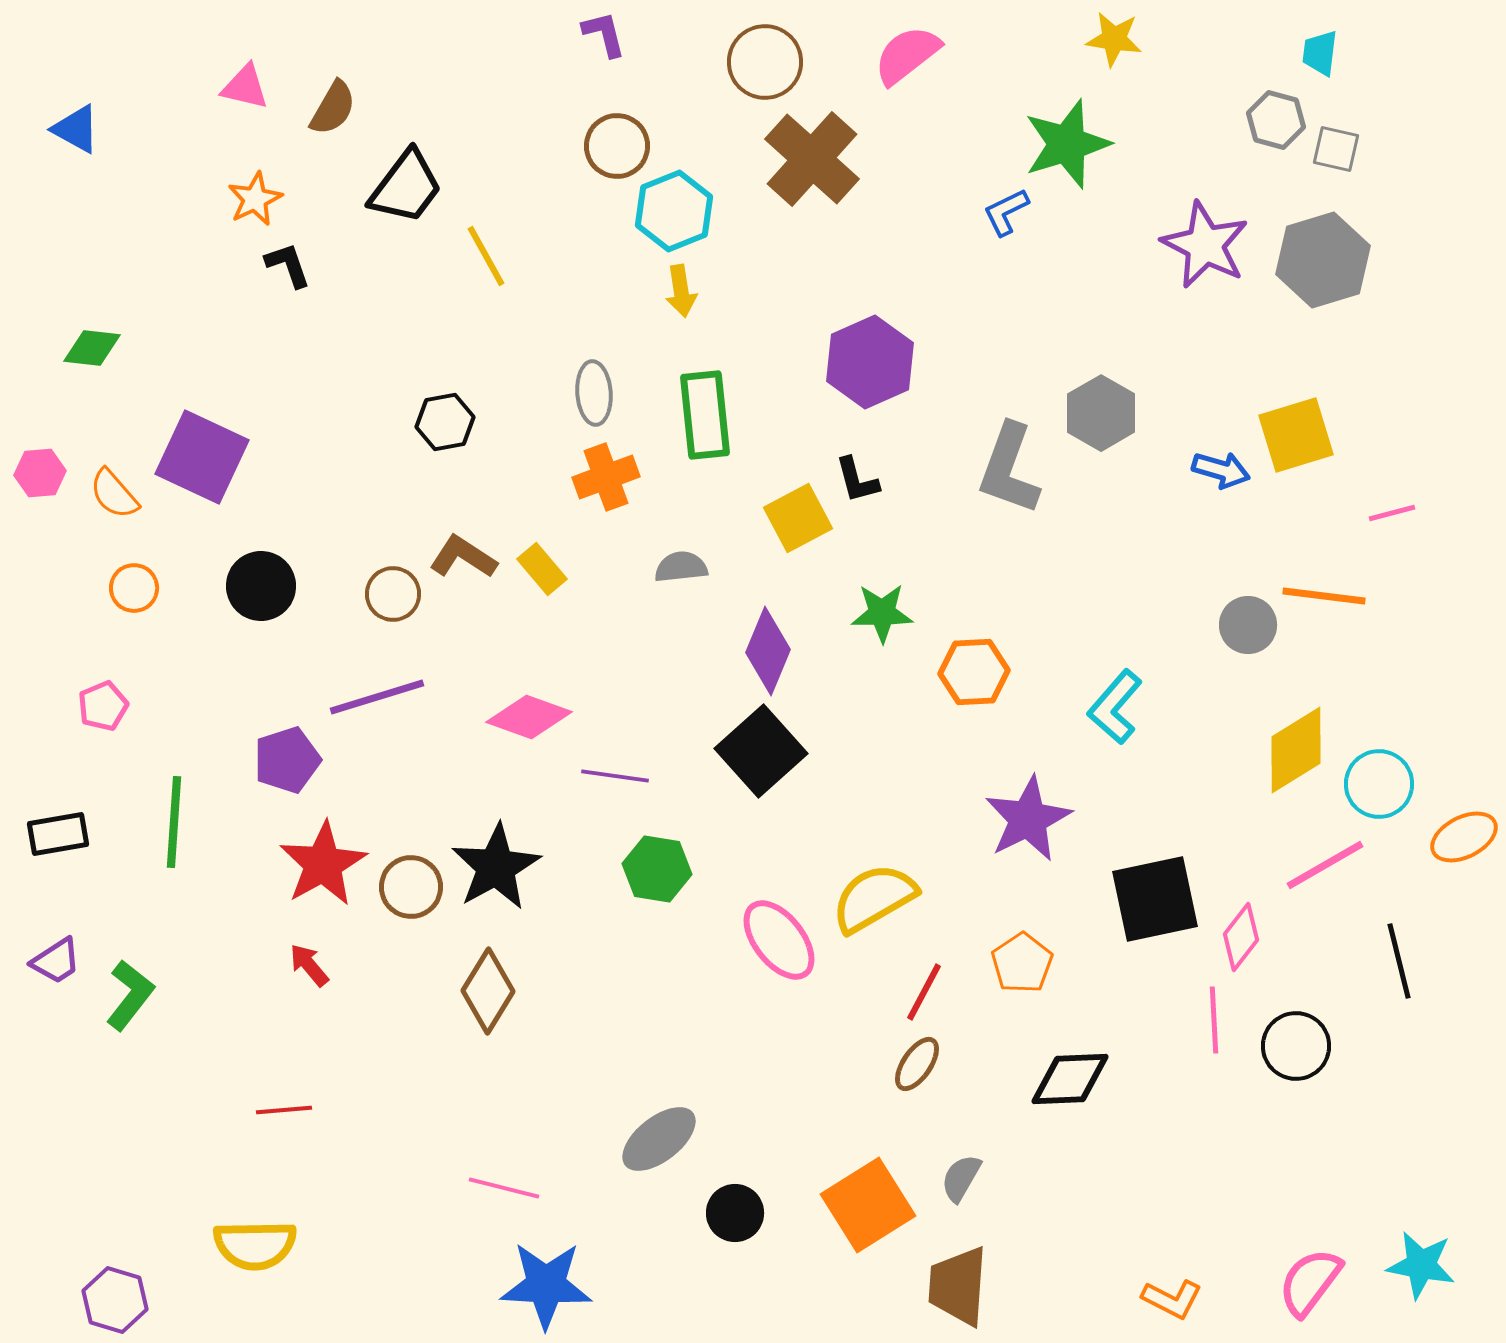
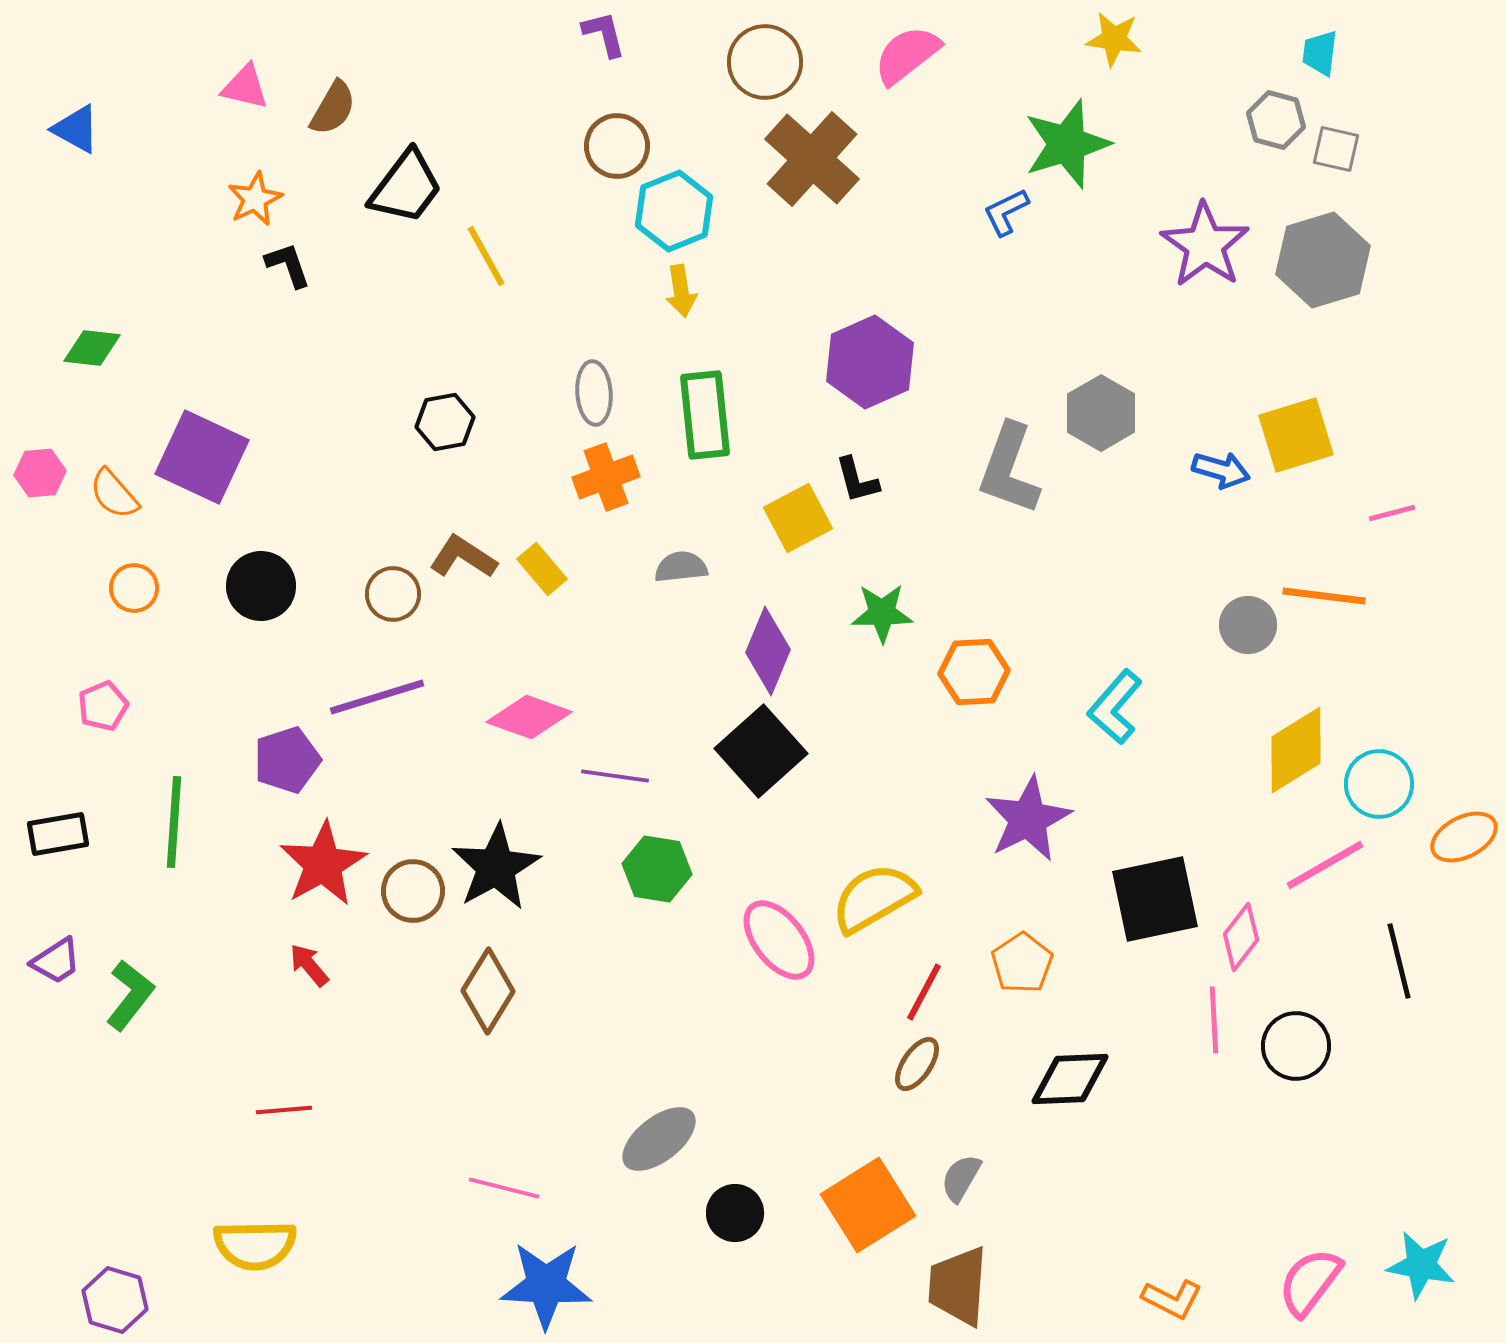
purple star at (1205, 245): rotated 8 degrees clockwise
brown circle at (411, 887): moved 2 px right, 4 px down
